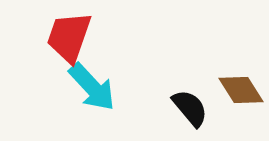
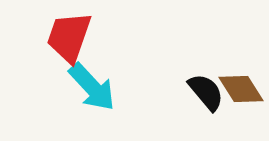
brown diamond: moved 1 px up
black semicircle: moved 16 px right, 16 px up
